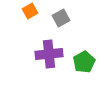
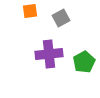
orange square: rotated 21 degrees clockwise
